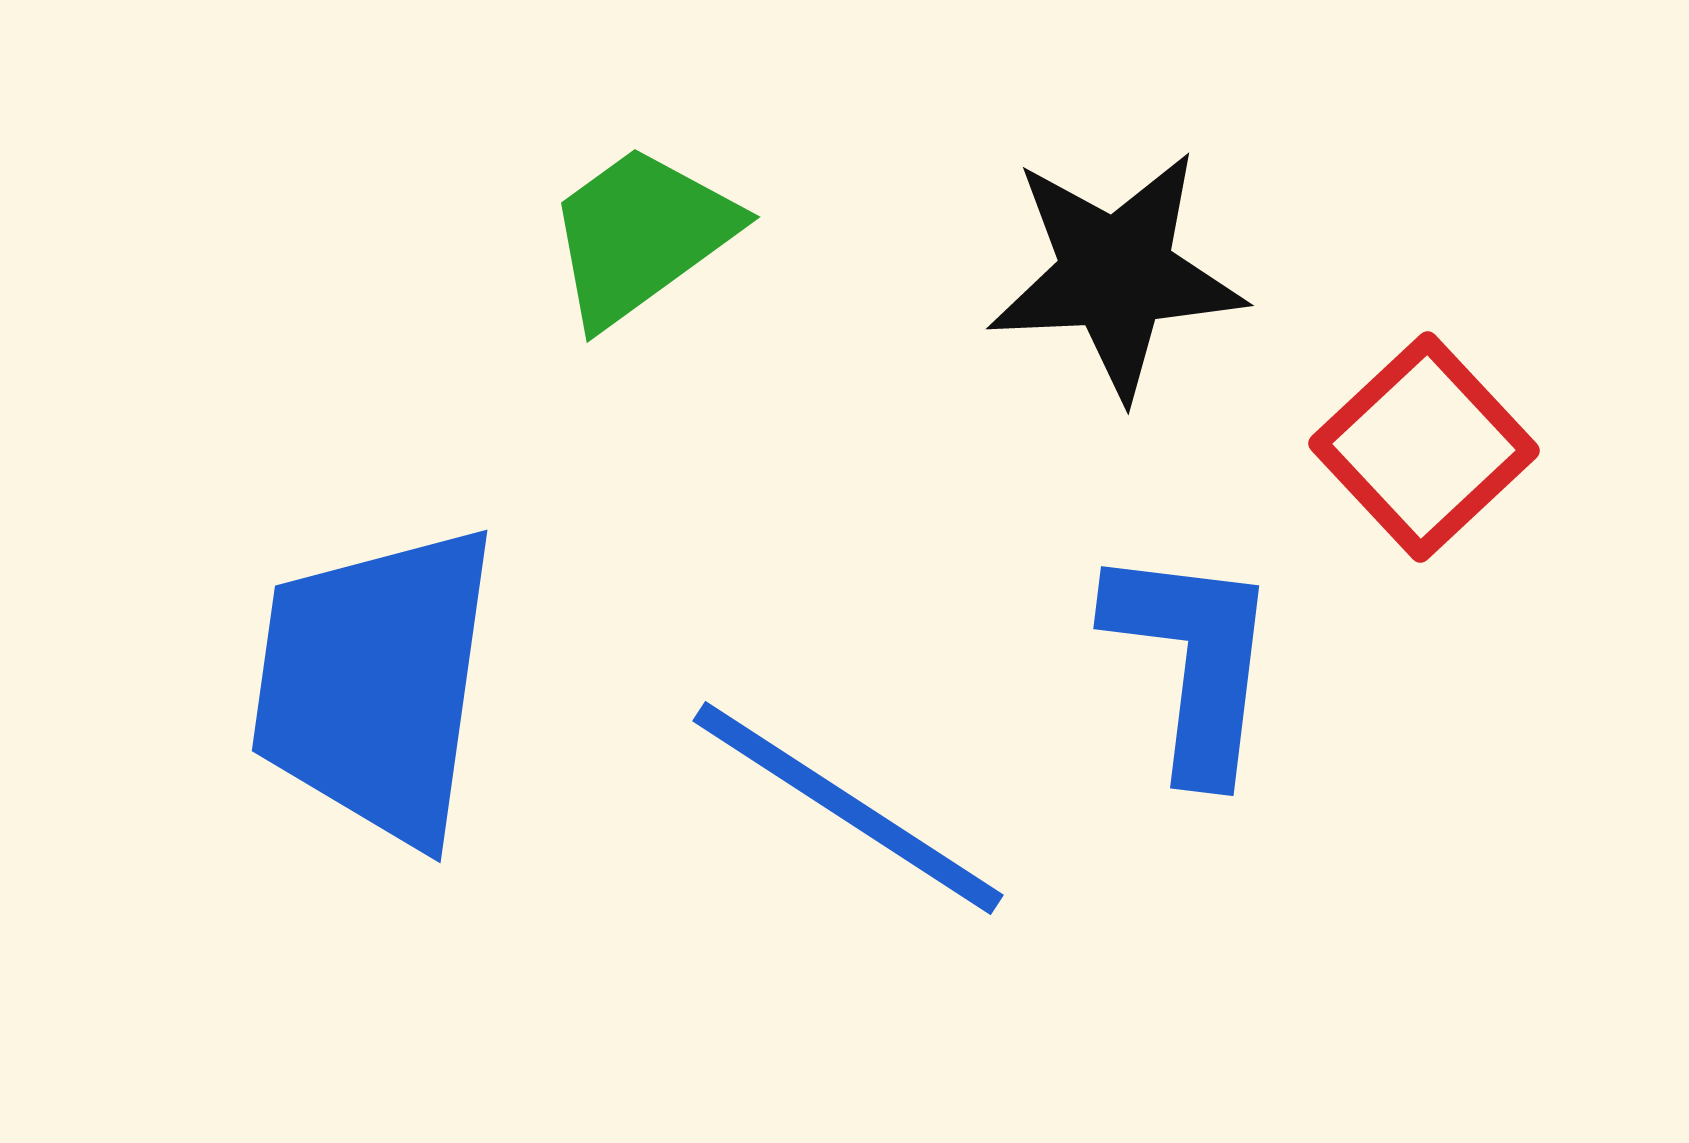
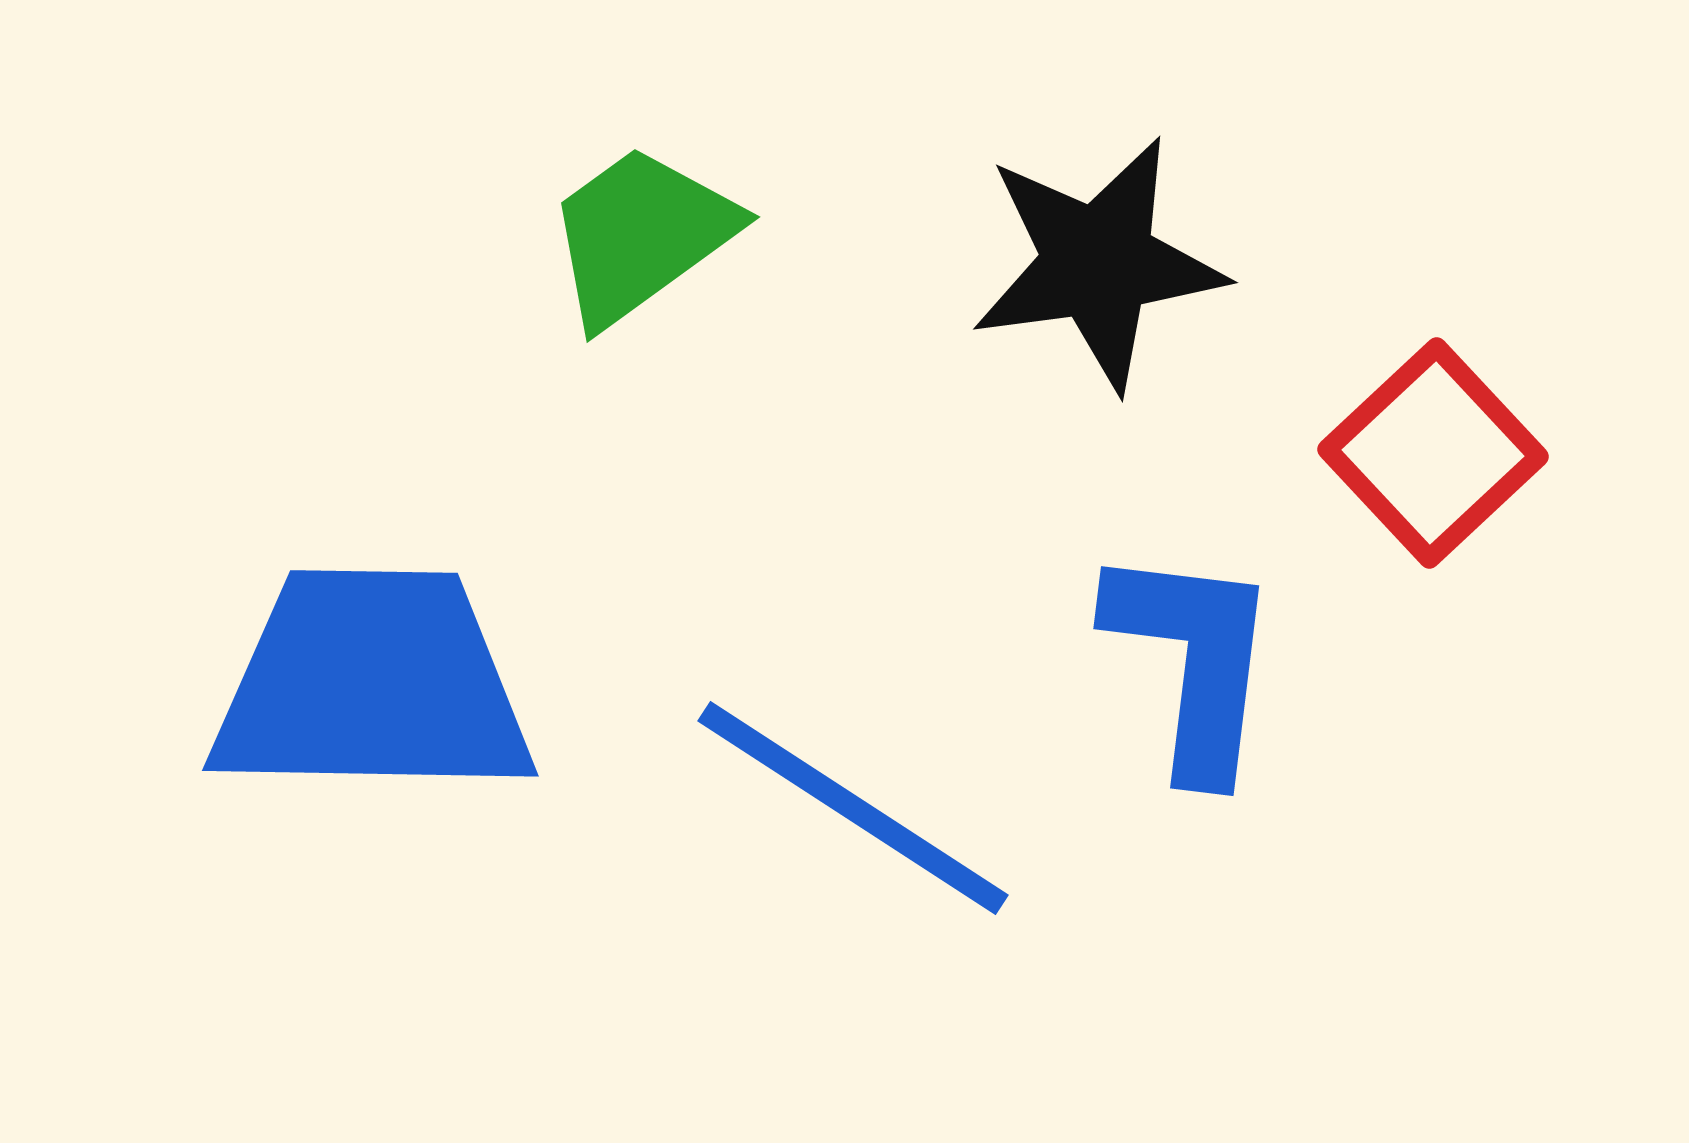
black star: moved 18 px left, 11 px up; rotated 5 degrees counterclockwise
red square: moved 9 px right, 6 px down
blue trapezoid: moved 3 px left; rotated 83 degrees clockwise
blue line: moved 5 px right
